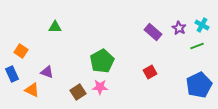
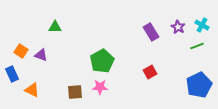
purple star: moved 1 px left, 1 px up
purple rectangle: moved 2 px left; rotated 18 degrees clockwise
purple triangle: moved 6 px left, 17 px up
brown square: moved 3 px left; rotated 28 degrees clockwise
